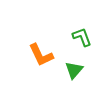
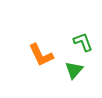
green L-shape: moved 1 px right, 5 px down
